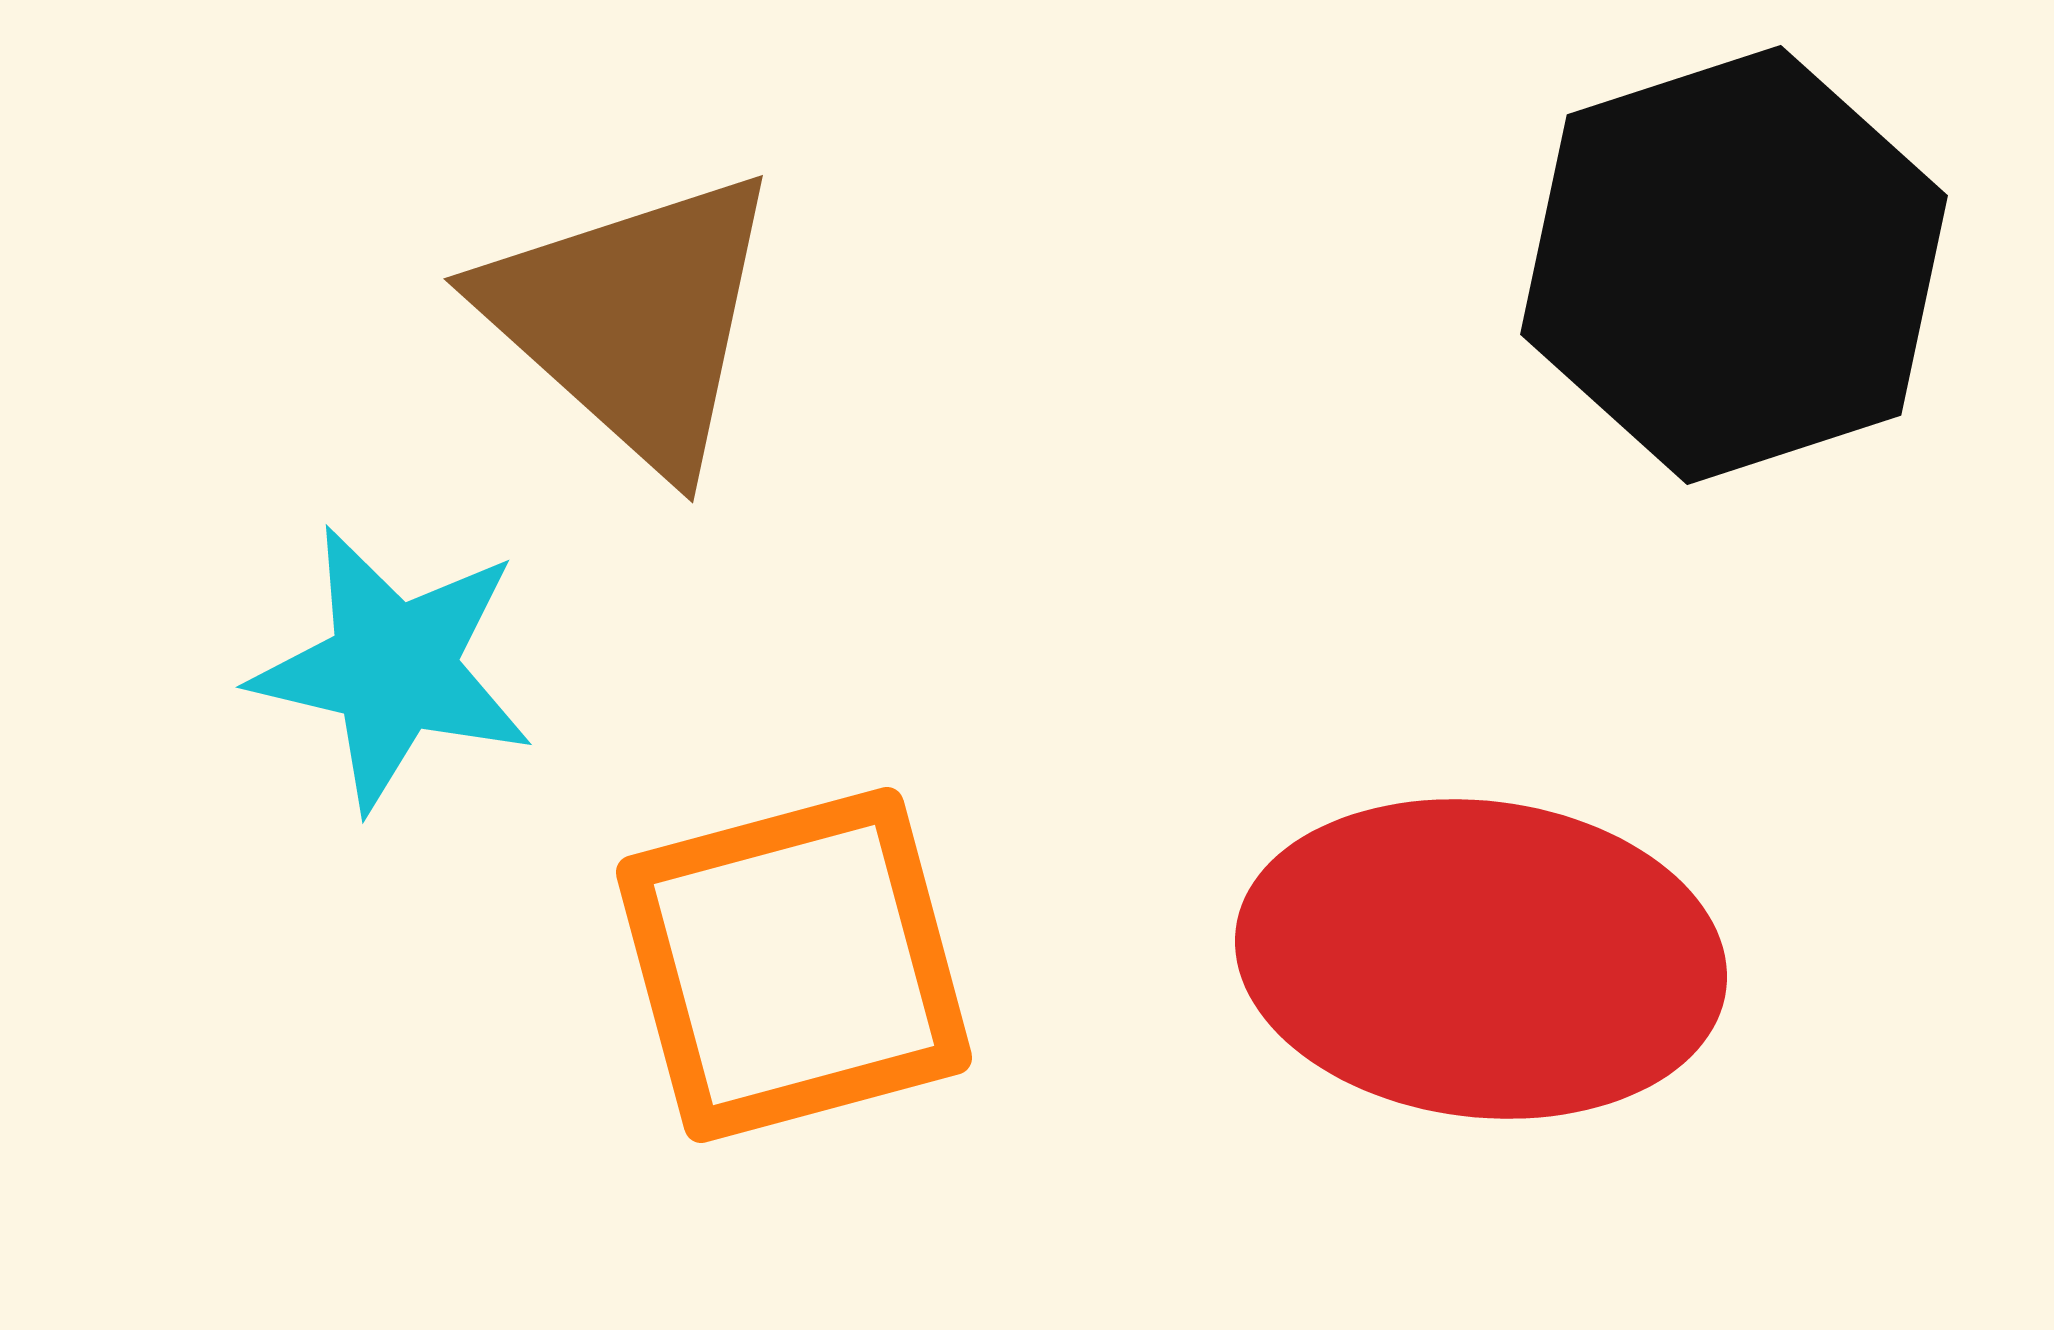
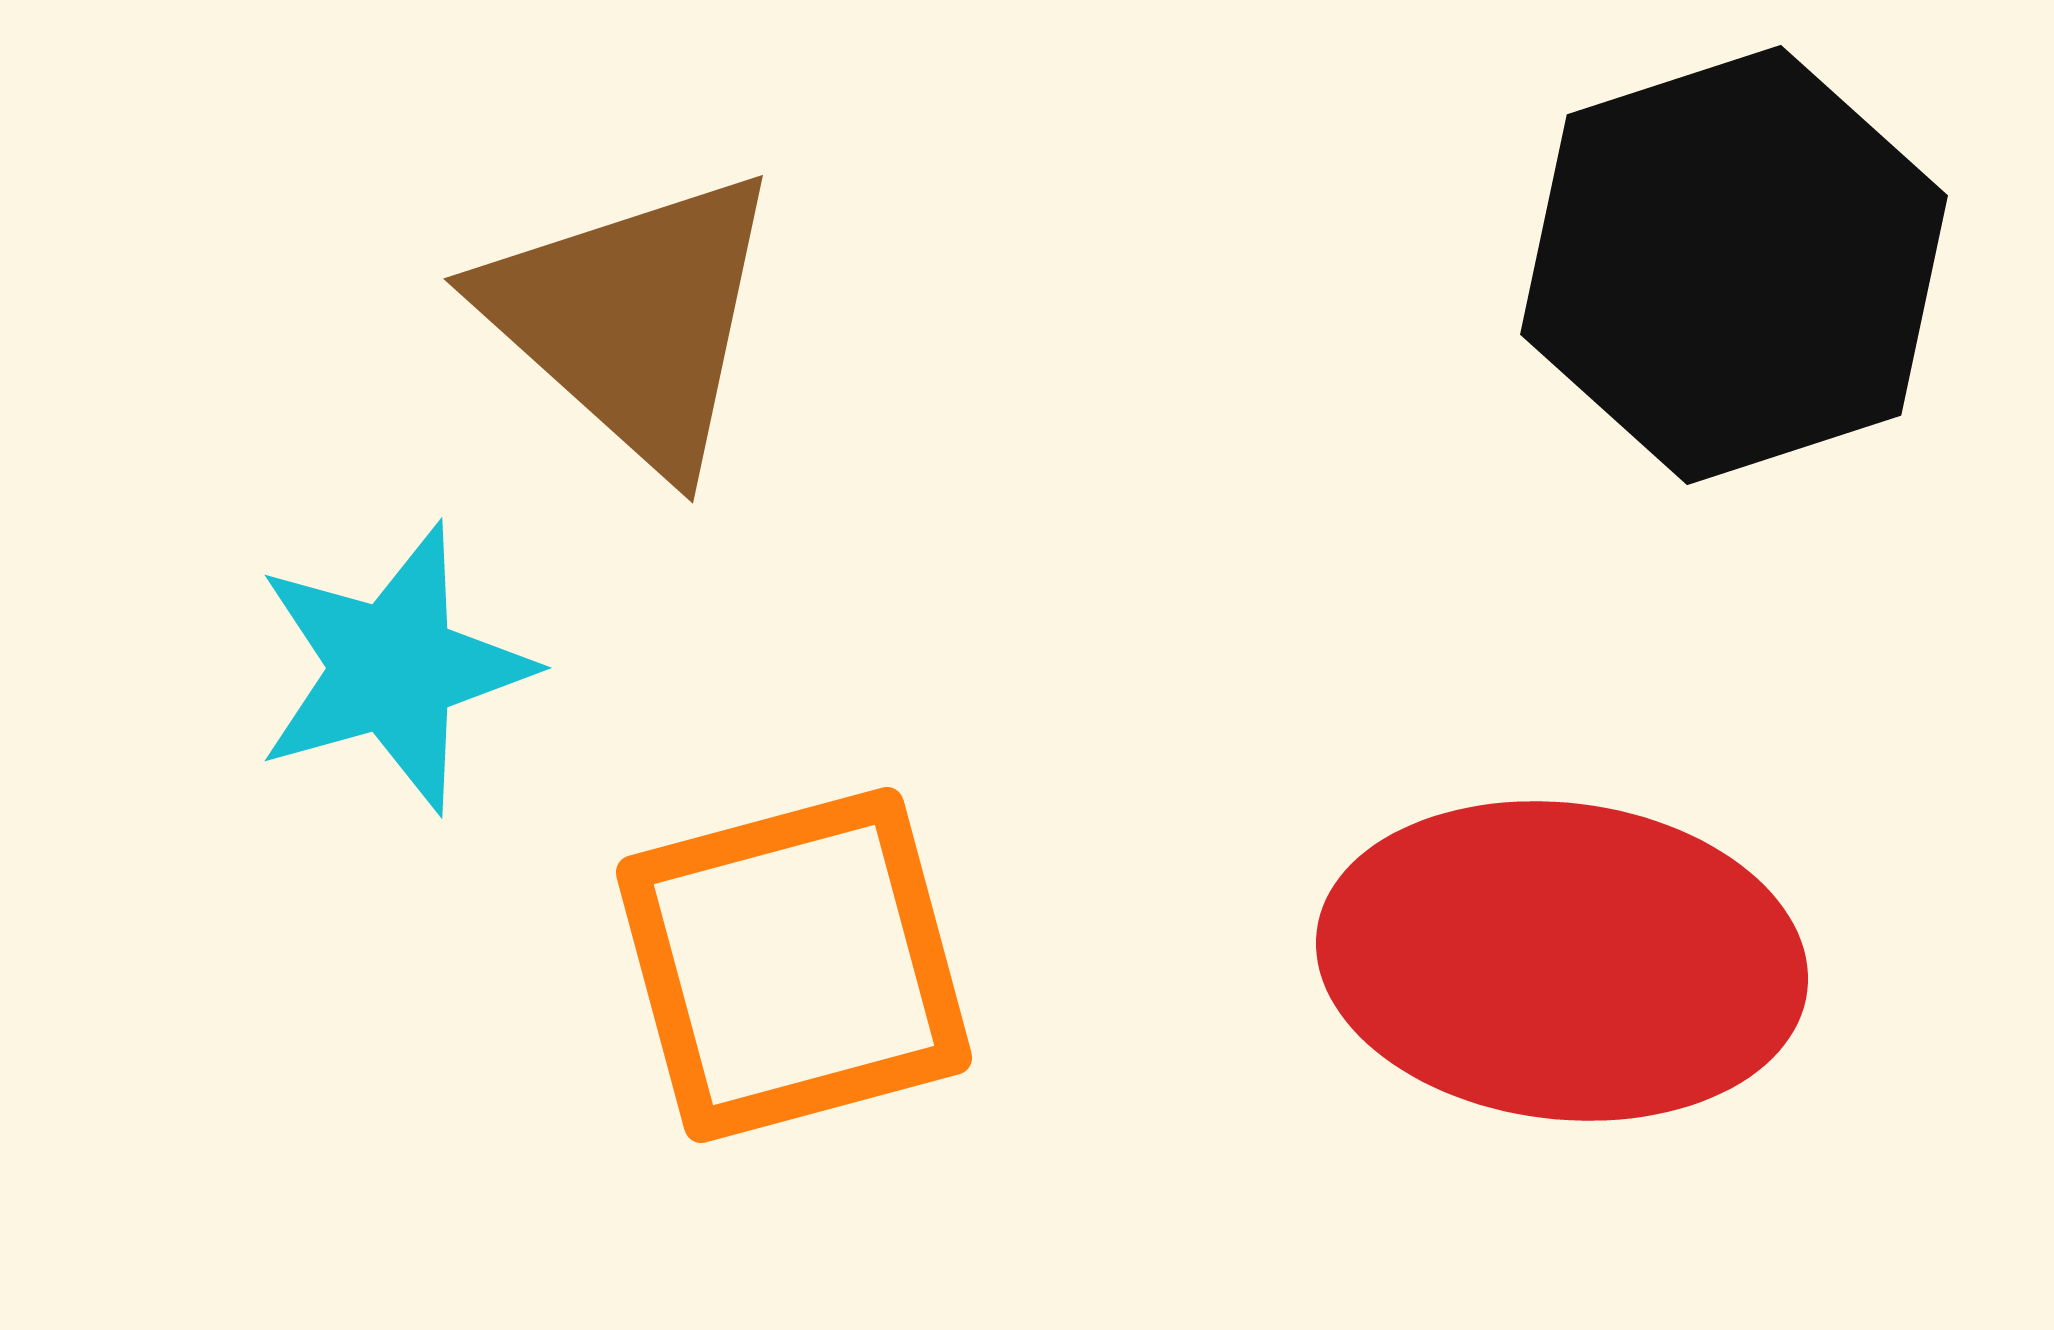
cyan star: rotated 29 degrees counterclockwise
red ellipse: moved 81 px right, 2 px down
